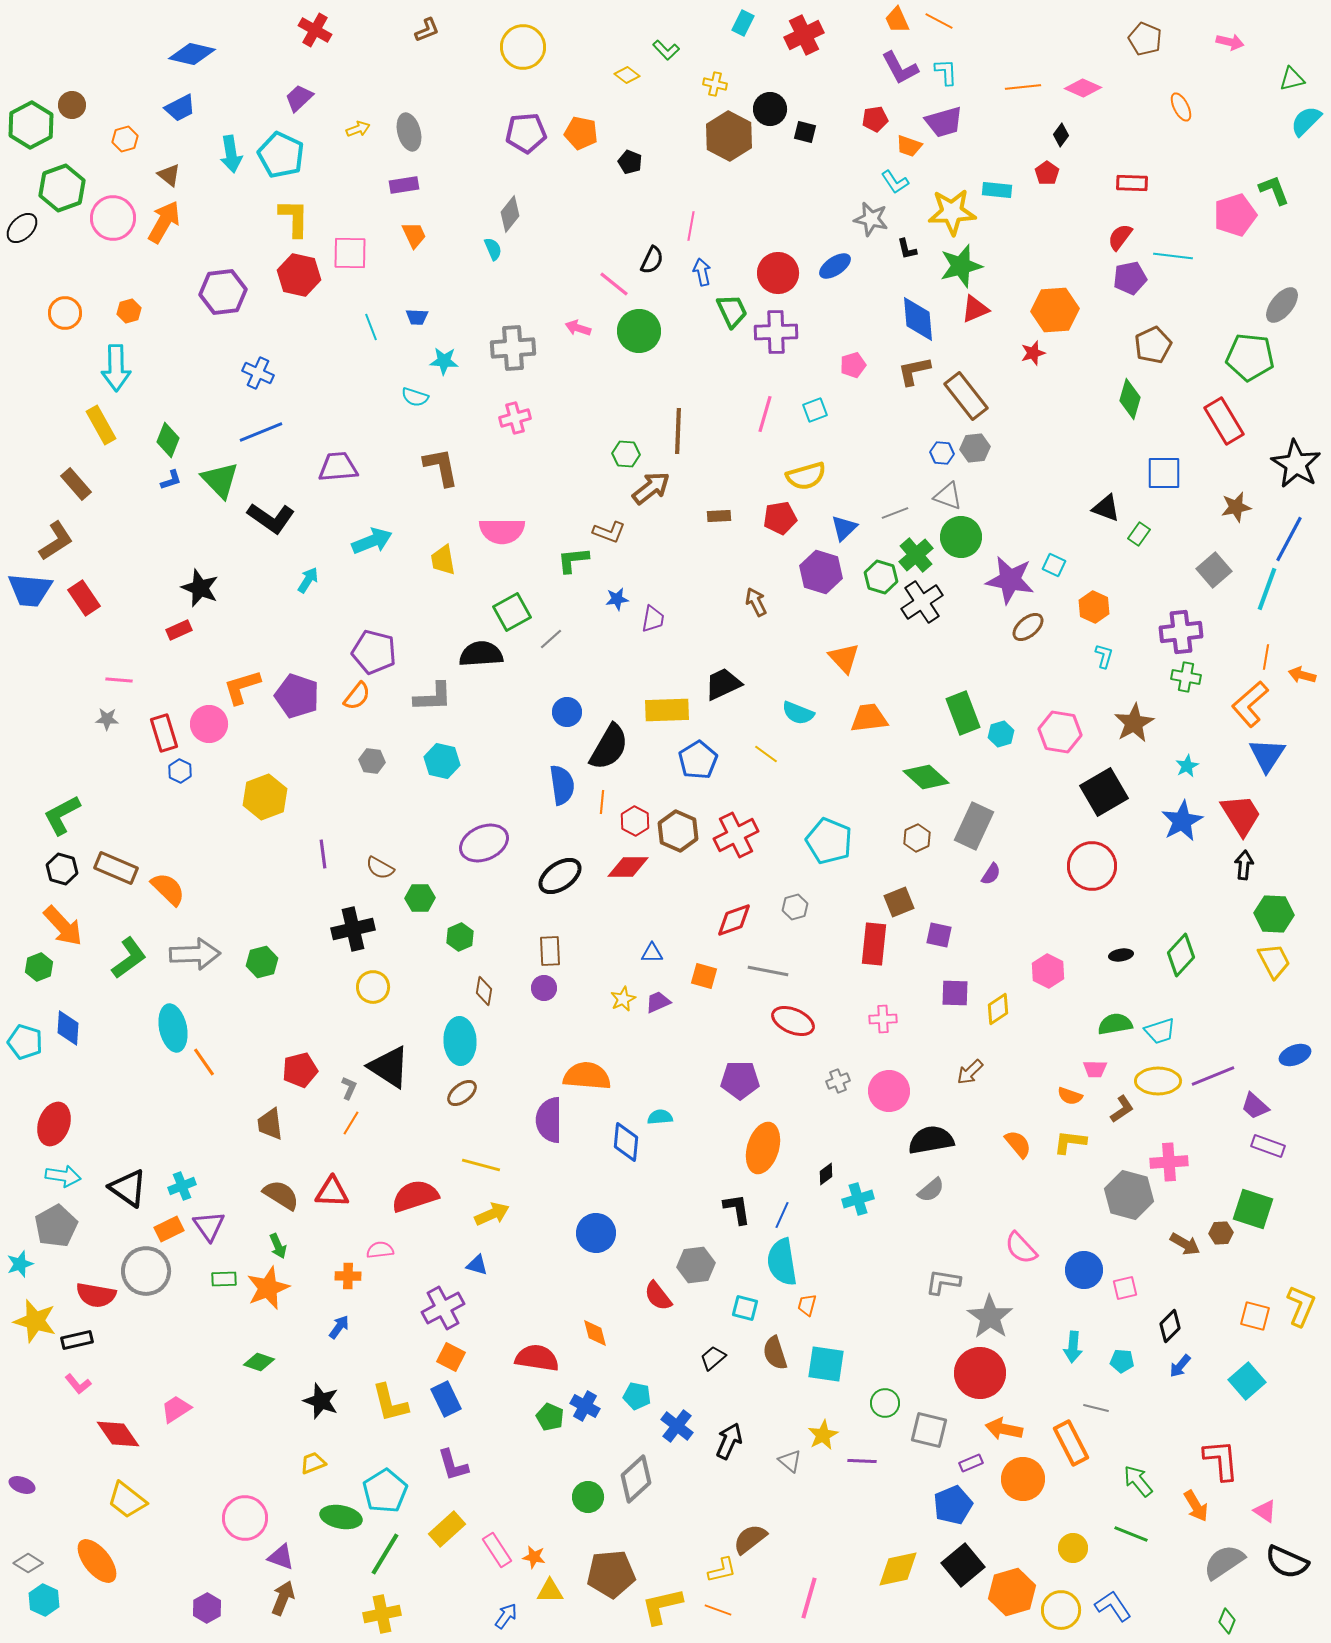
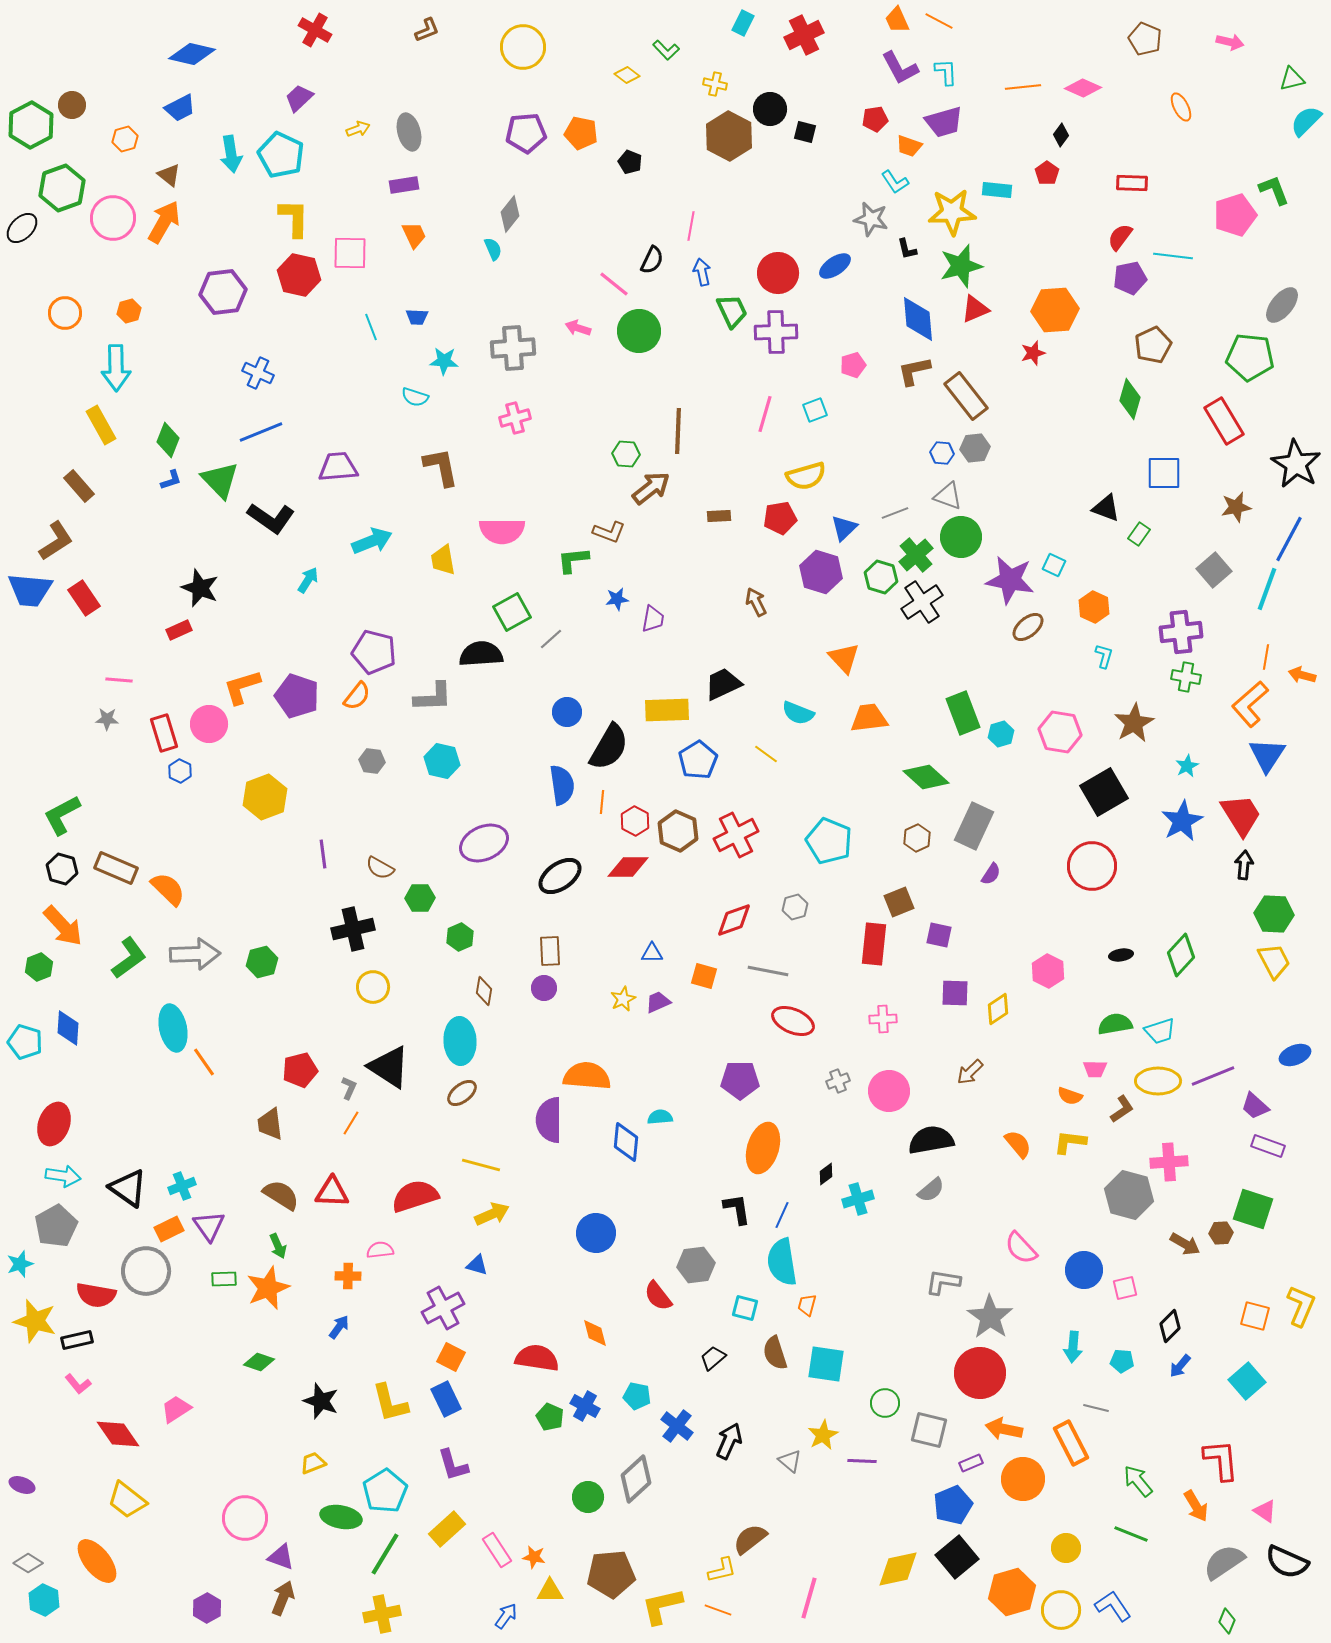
brown rectangle at (76, 484): moved 3 px right, 2 px down
yellow circle at (1073, 1548): moved 7 px left
black square at (963, 1565): moved 6 px left, 8 px up
